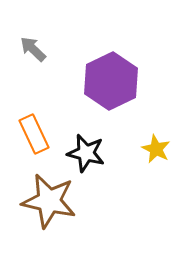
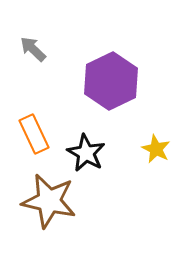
black star: rotated 15 degrees clockwise
